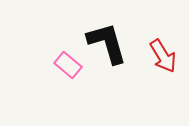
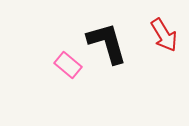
red arrow: moved 1 px right, 21 px up
